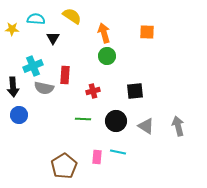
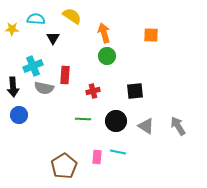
orange square: moved 4 px right, 3 px down
gray arrow: rotated 18 degrees counterclockwise
